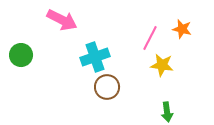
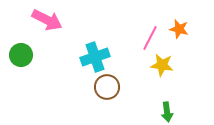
pink arrow: moved 15 px left
orange star: moved 3 px left
